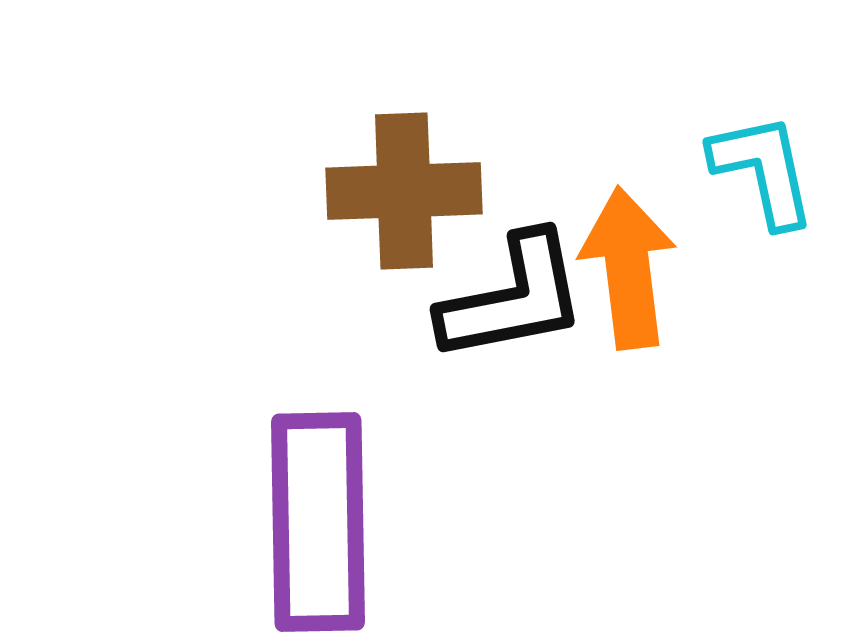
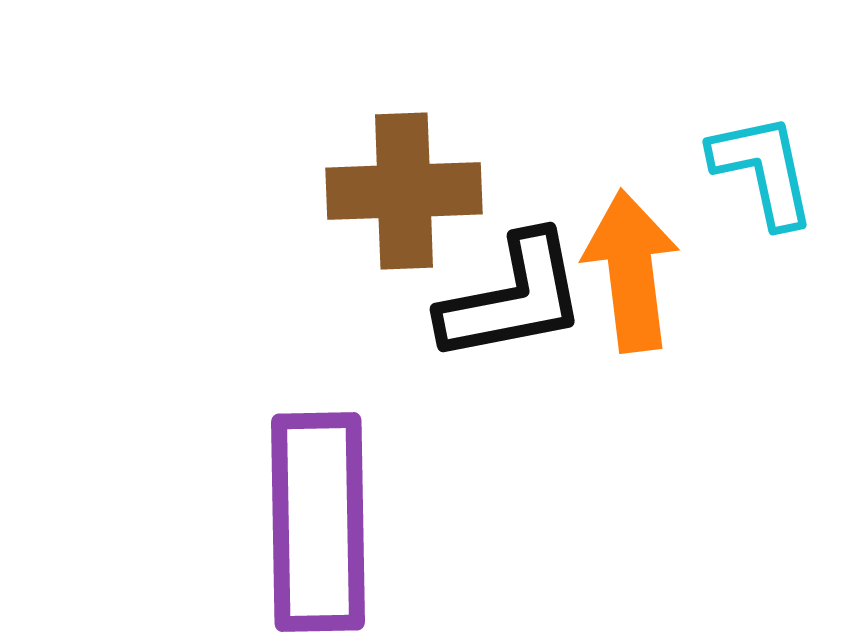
orange arrow: moved 3 px right, 3 px down
